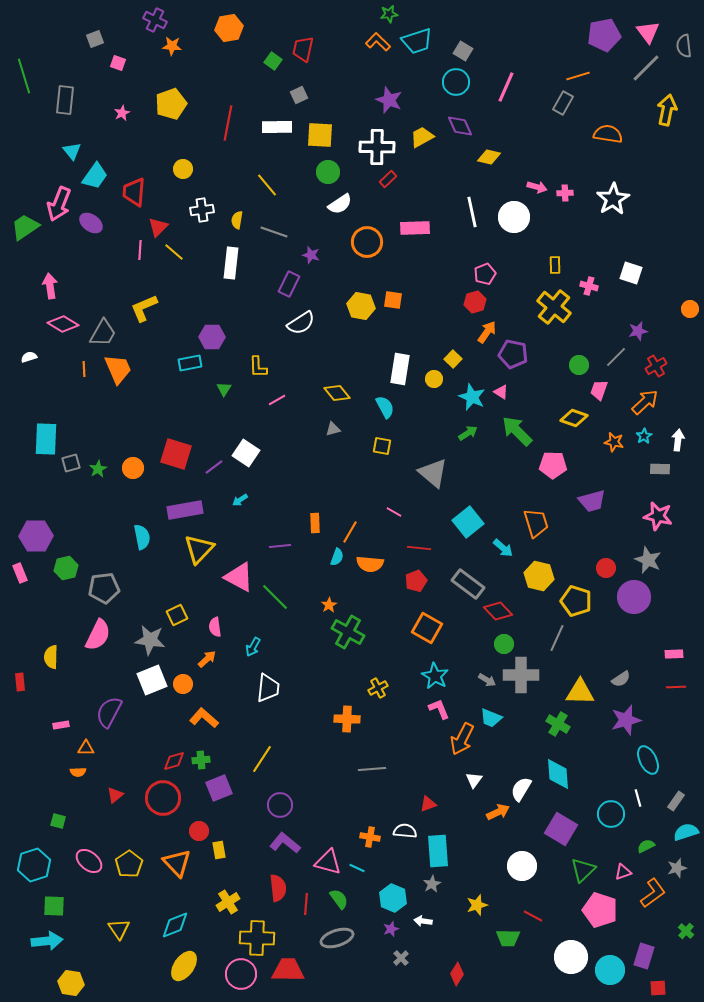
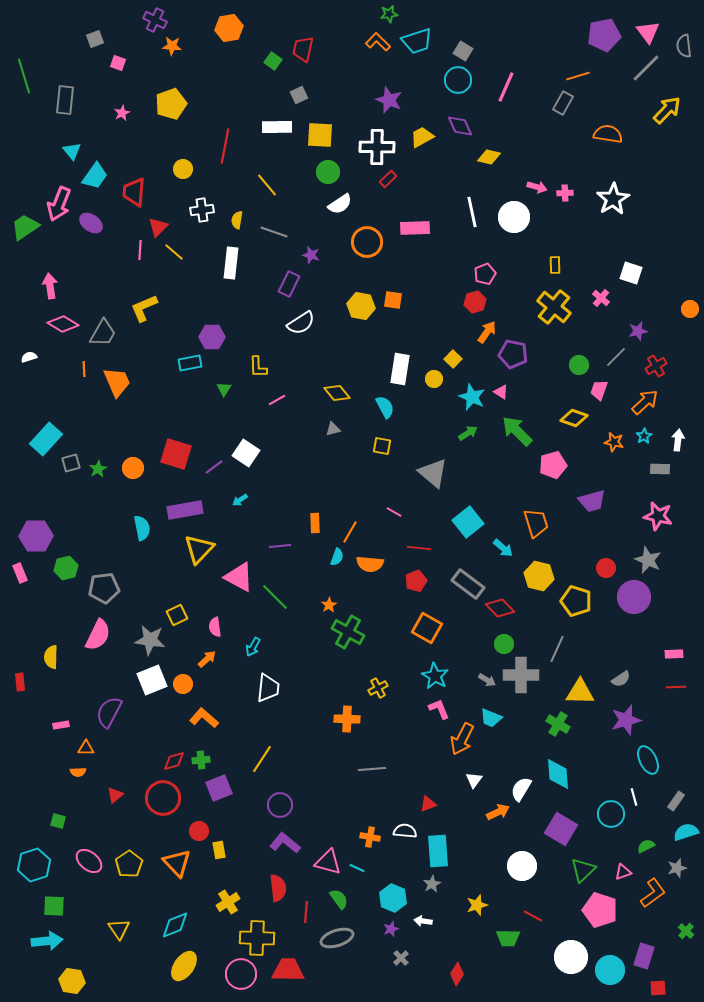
cyan circle at (456, 82): moved 2 px right, 2 px up
yellow arrow at (667, 110): rotated 32 degrees clockwise
red line at (228, 123): moved 3 px left, 23 px down
pink cross at (589, 286): moved 12 px right, 12 px down; rotated 24 degrees clockwise
orange trapezoid at (118, 369): moved 1 px left, 13 px down
cyan rectangle at (46, 439): rotated 40 degrees clockwise
pink pentagon at (553, 465): rotated 16 degrees counterclockwise
cyan semicircle at (142, 537): moved 9 px up
red diamond at (498, 611): moved 2 px right, 3 px up
gray line at (557, 638): moved 11 px down
white line at (638, 798): moved 4 px left, 1 px up
red line at (306, 904): moved 8 px down
yellow hexagon at (71, 983): moved 1 px right, 2 px up
